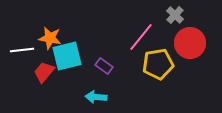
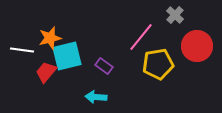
orange star: rotated 25 degrees counterclockwise
red circle: moved 7 px right, 3 px down
white line: rotated 15 degrees clockwise
red trapezoid: moved 2 px right
